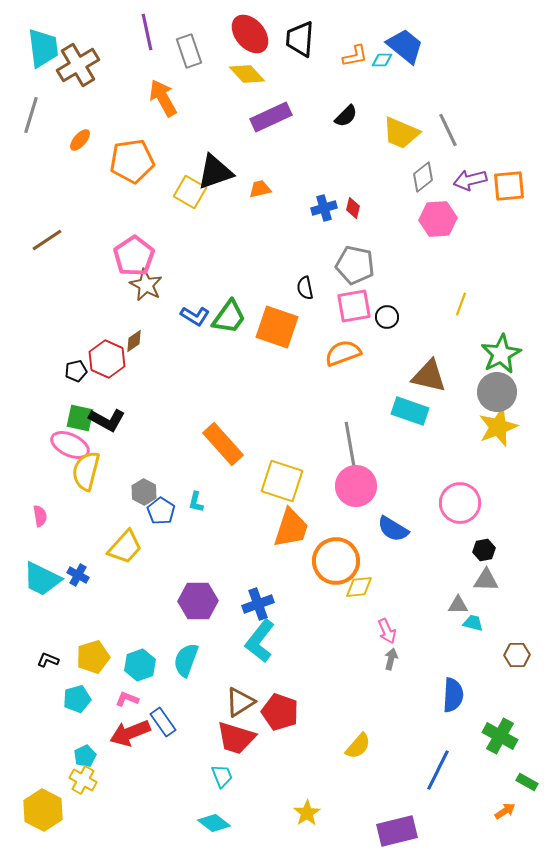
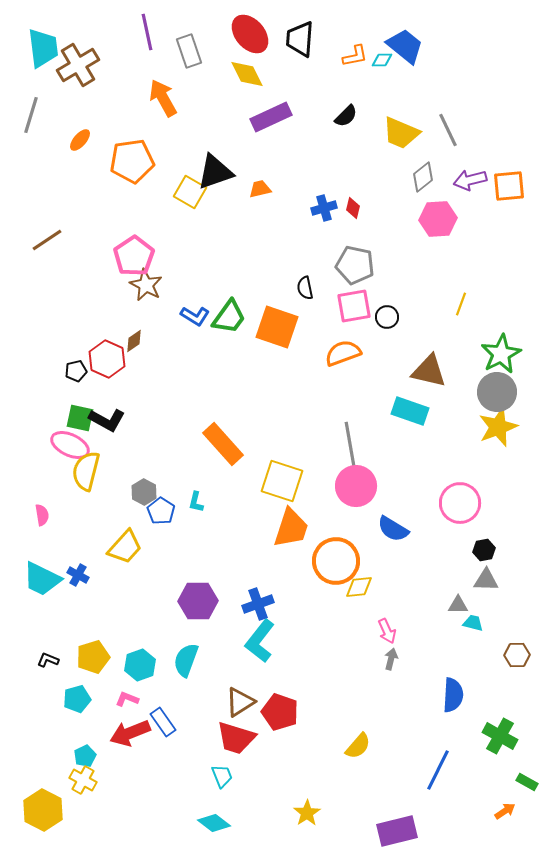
yellow diamond at (247, 74): rotated 15 degrees clockwise
brown triangle at (429, 376): moved 5 px up
pink semicircle at (40, 516): moved 2 px right, 1 px up
